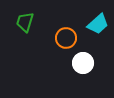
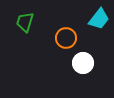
cyan trapezoid: moved 1 px right, 5 px up; rotated 10 degrees counterclockwise
